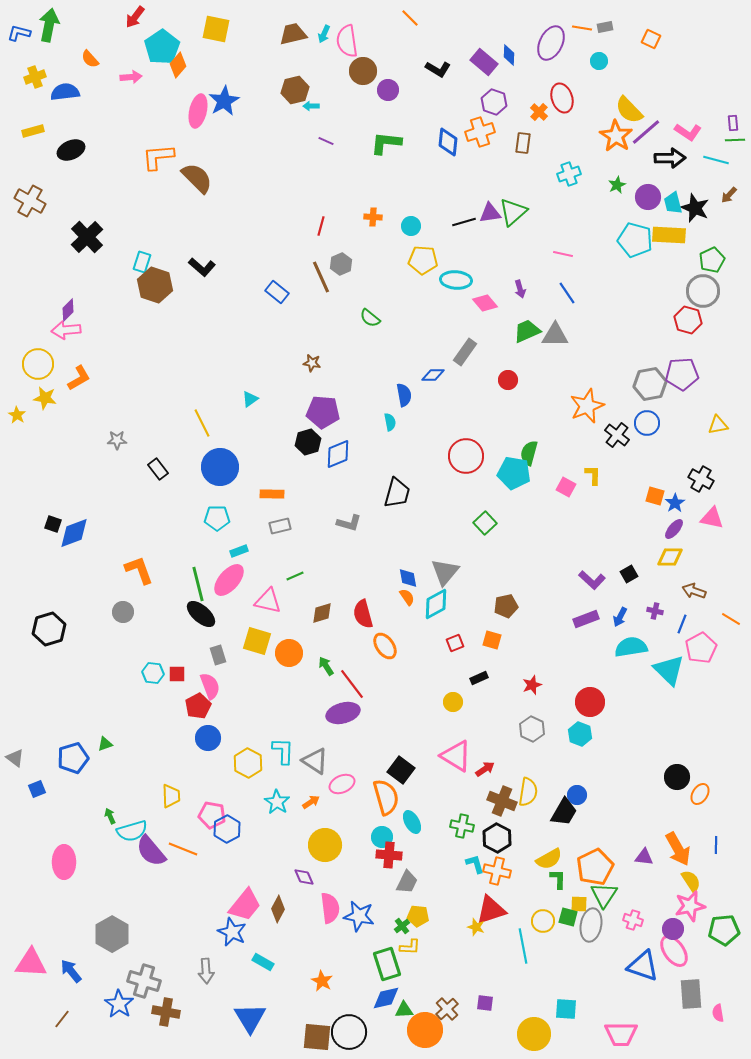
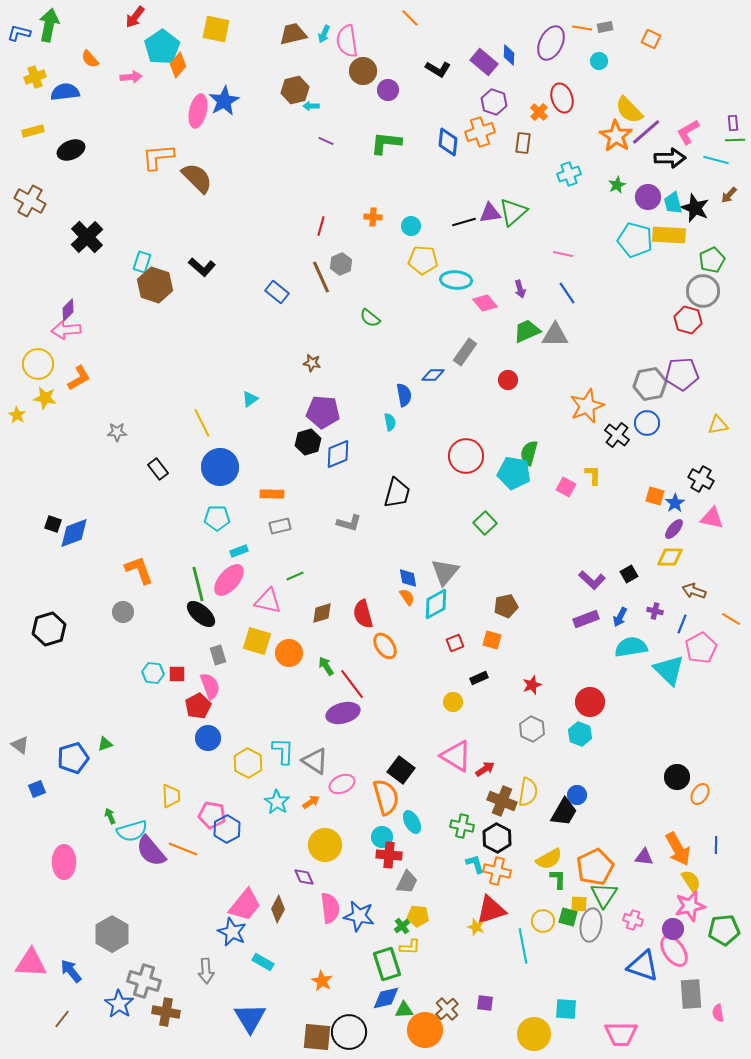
pink L-shape at (688, 132): rotated 116 degrees clockwise
gray star at (117, 440): moved 8 px up
gray triangle at (15, 758): moved 5 px right, 13 px up
